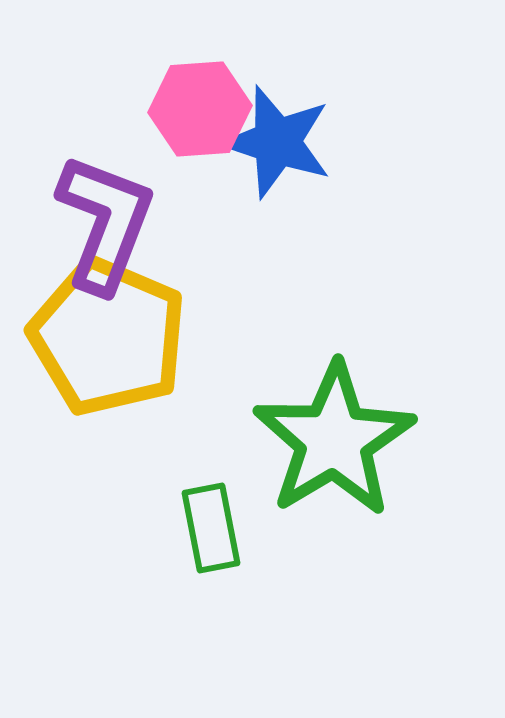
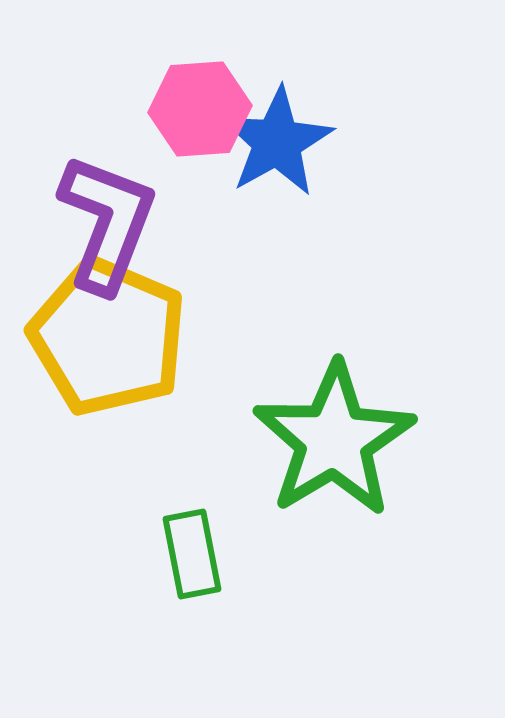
blue star: rotated 25 degrees clockwise
purple L-shape: moved 2 px right
green rectangle: moved 19 px left, 26 px down
